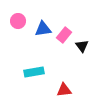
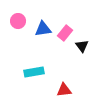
pink rectangle: moved 1 px right, 2 px up
